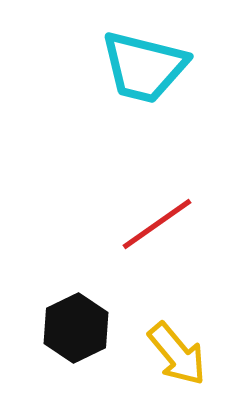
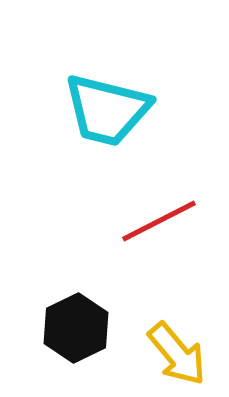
cyan trapezoid: moved 37 px left, 43 px down
red line: moved 2 px right, 3 px up; rotated 8 degrees clockwise
